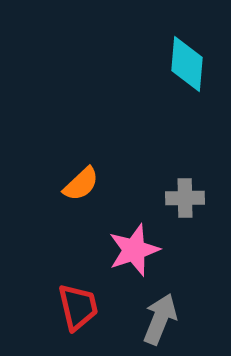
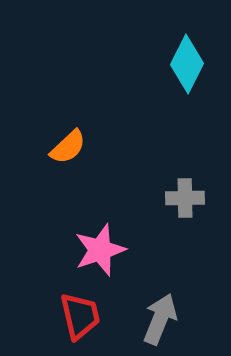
cyan diamond: rotated 22 degrees clockwise
orange semicircle: moved 13 px left, 37 px up
pink star: moved 34 px left
red trapezoid: moved 2 px right, 9 px down
